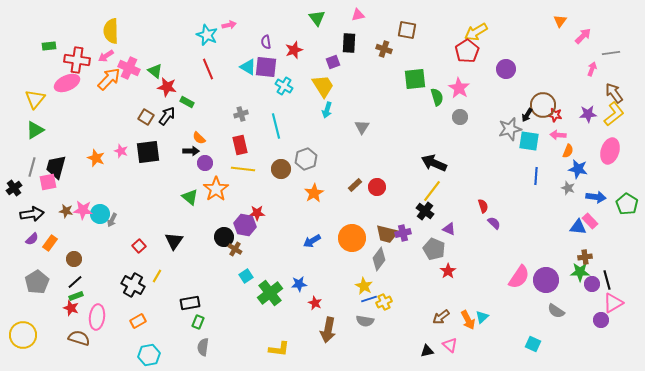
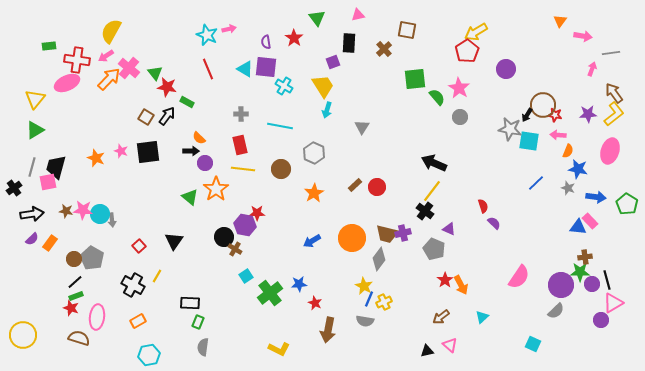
pink arrow at (229, 25): moved 4 px down
yellow semicircle at (111, 31): rotated 30 degrees clockwise
pink arrow at (583, 36): rotated 54 degrees clockwise
brown cross at (384, 49): rotated 28 degrees clockwise
red star at (294, 50): moved 12 px up; rotated 18 degrees counterclockwise
cyan triangle at (248, 67): moved 3 px left, 2 px down
pink cross at (129, 68): rotated 15 degrees clockwise
green triangle at (155, 71): moved 2 px down; rotated 14 degrees clockwise
green semicircle at (437, 97): rotated 24 degrees counterclockwise
gray cross at (241, 114): rotated 16 degrees clockwise
cyan line at (276, 126): moved 4 px right; rotated 65 degrees counterclockwise
gray star at (510, 129): rotated 25 degrees clockwise
gray hexagon at (306, 159): moved 8 px right, 6 px up; rotated 15 degrees counterclockwise
blue line at (536, 176): moved 7 px down; rotated 42 degrees clockwise
gray arrow at (112, 220): rotated 32 degrees counterclockwise
red star at (448, 271): moved 3 px left, 9 px down
purple circle at (546, 280): moved 15 px right, 5 px down
gray pentagon at (37, 282): moved 55 px right, 24 px up; rotated 10 degrees counterclockwise
blue line at (369, 299): rotated 49 degrees counterclockwise
black rectangle at (190, 303): rotated 12 degrees clockwise
gray semicircle at (556, 311): rotated 78 degrees counterclockwise
orange arrow at (468, 320): moved 7 px left, 35 px up
yellow L-shape at (279, 349): rotated 20 degrees clockwise
